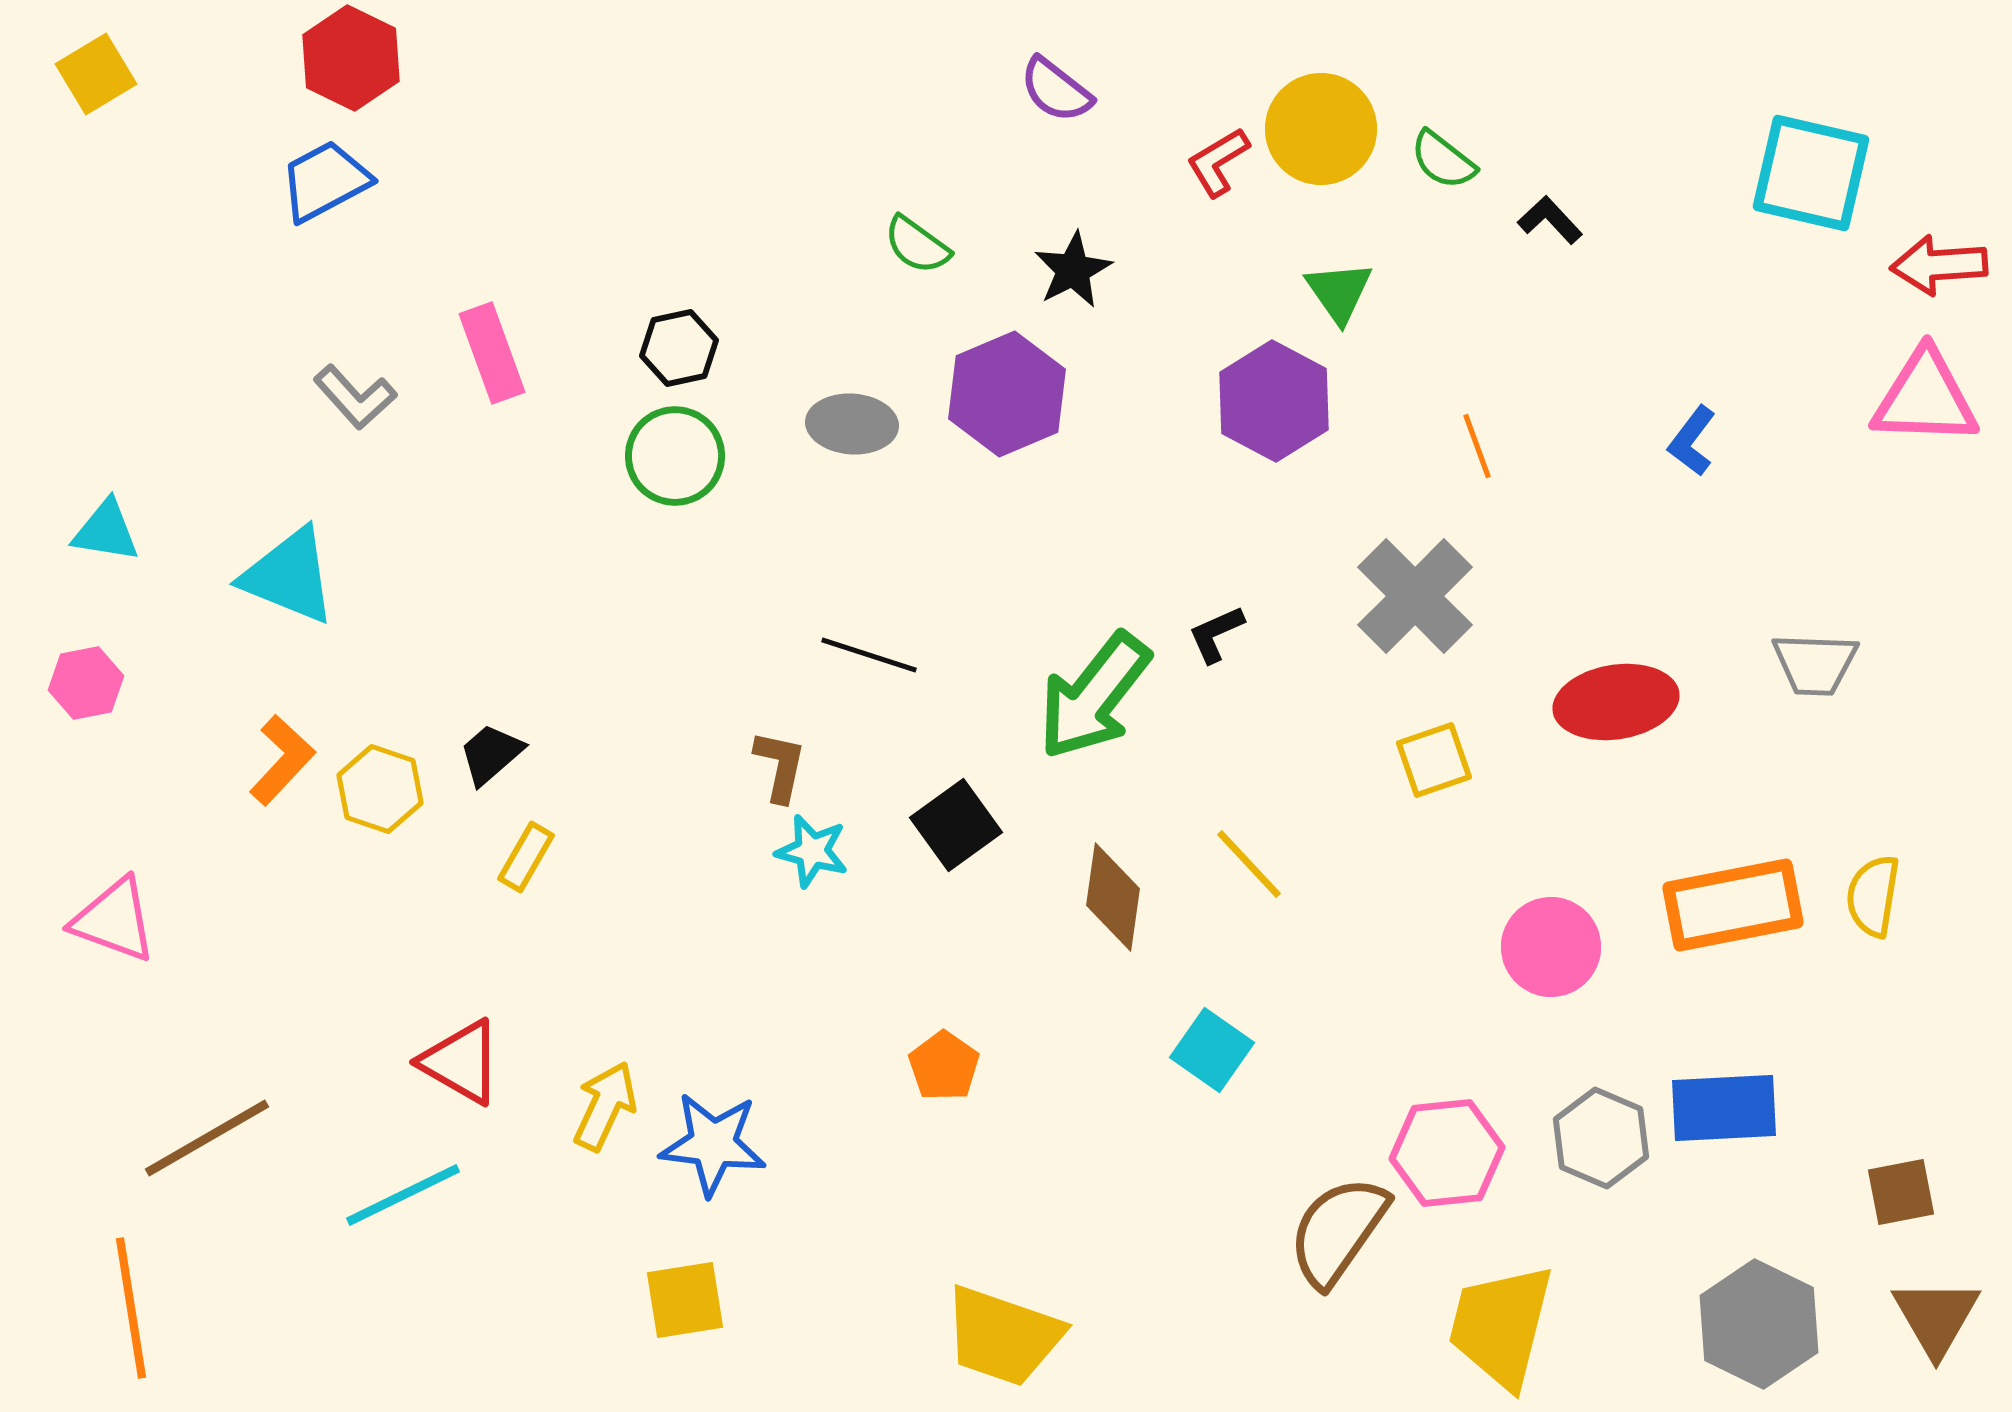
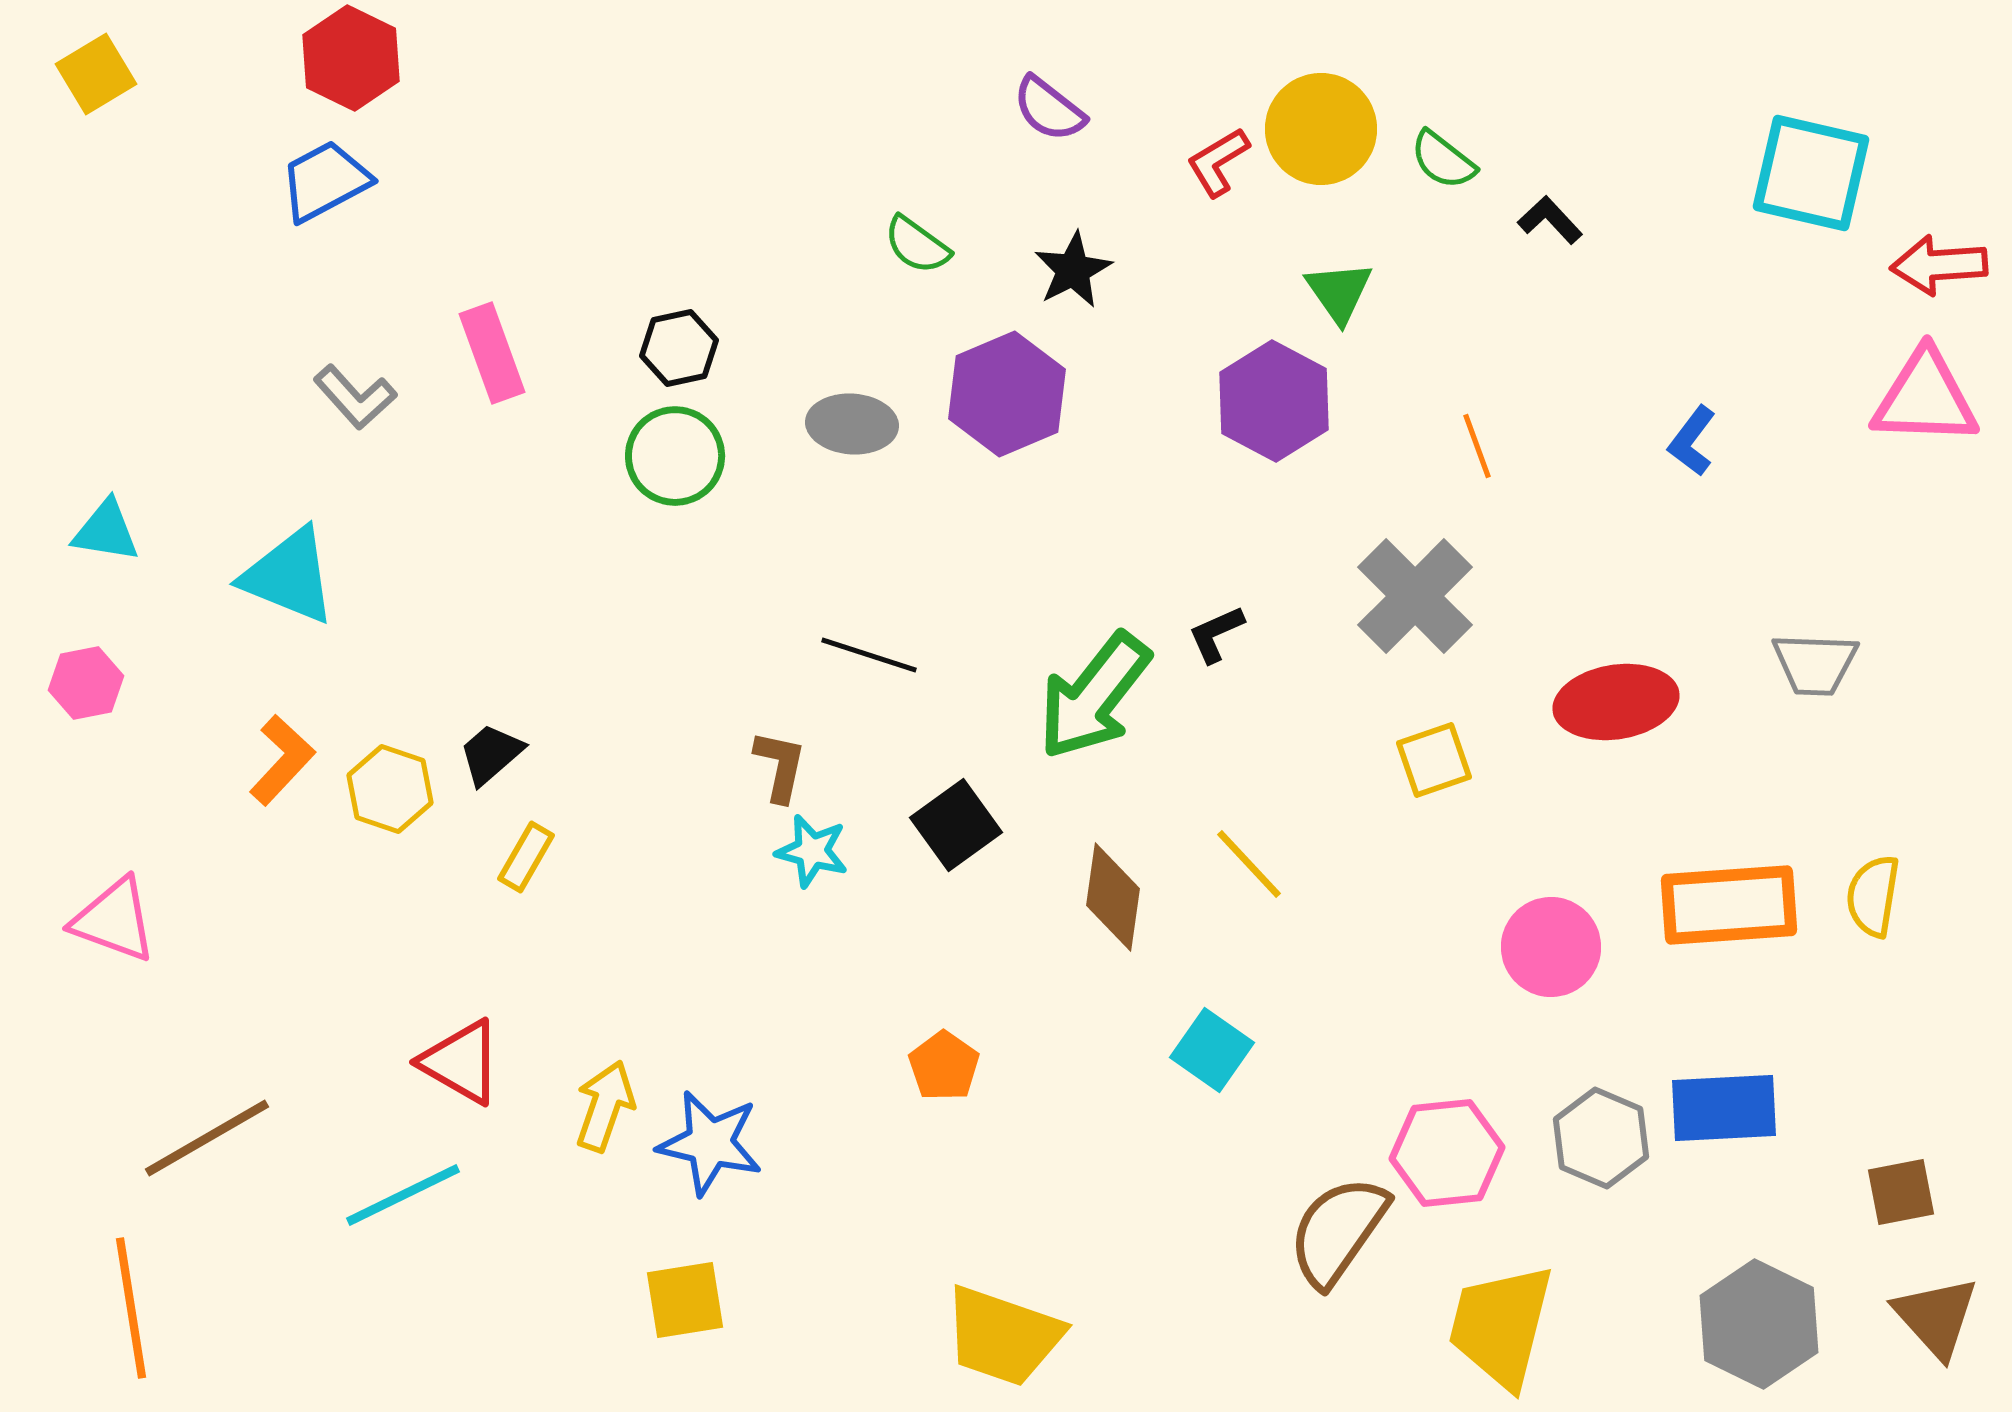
purple semicircle at (1056, 90): moved 7 px left, 19 px down
yellow hexagon at (380, 789): moved 10 px right
orange rectangle at (1733, 905): moved 4 px left; rotated 7 degrees clockwise
yellow arrow at (605, 1106): rotated 6 degrees counterclockwise
blue star at (713, 1144): moved 3 px left, 1 px up; rotated 6 degrees clockwise
brown triangle at (1936, 1317): rotated 12 degrees counterclockwise
